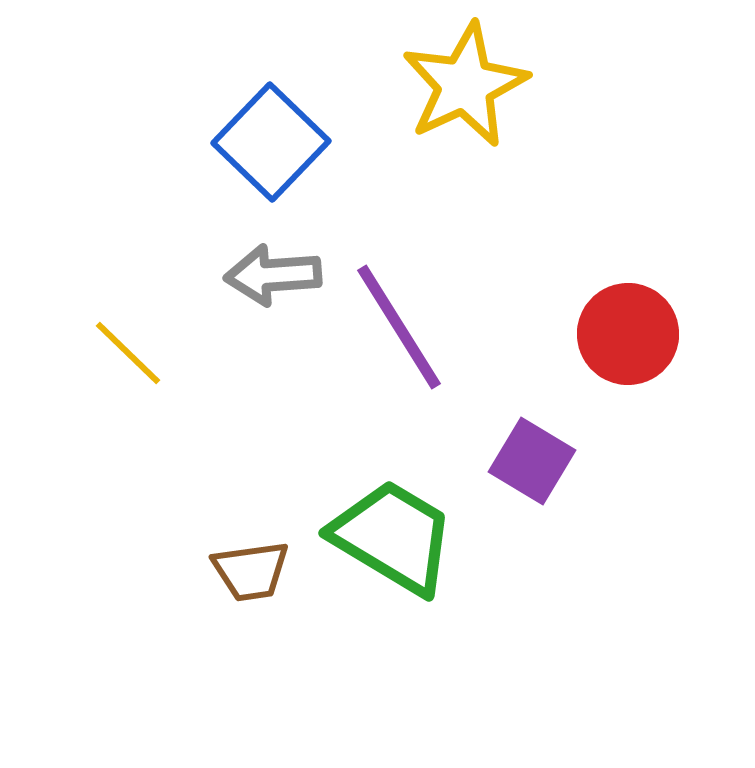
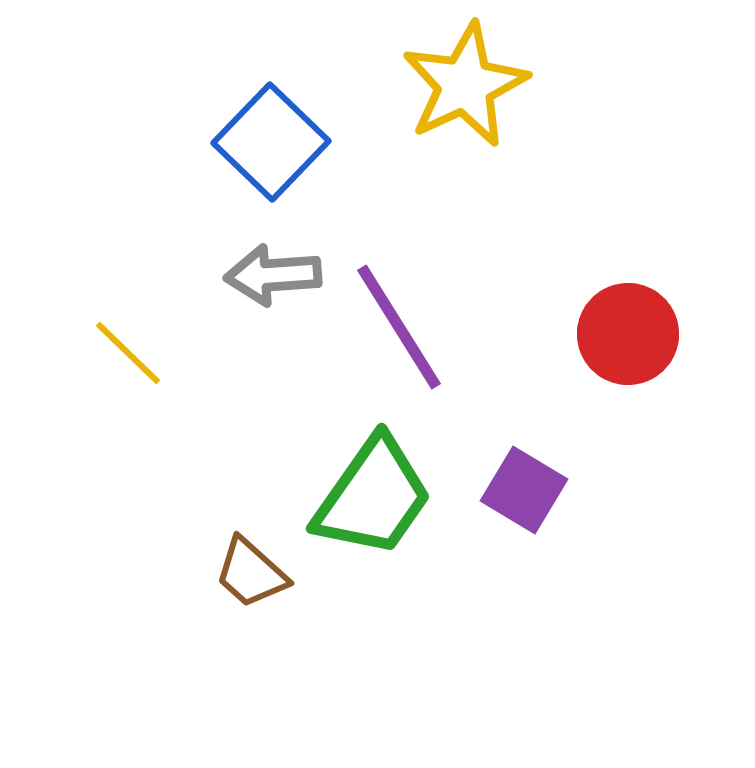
purple square: moved 8 px left, 29 px down
green trapezoid: moved 20 px left, 40 px up; rotated 94 degrees clockwise
brown trapezoid: moved 2 px down; rotated 50 degrees clockwise
